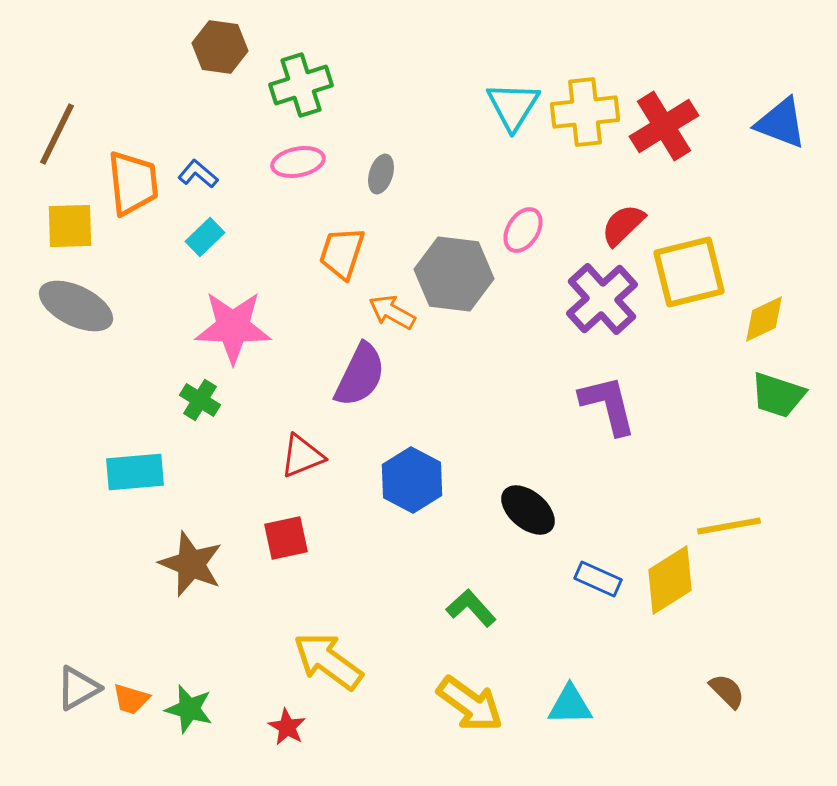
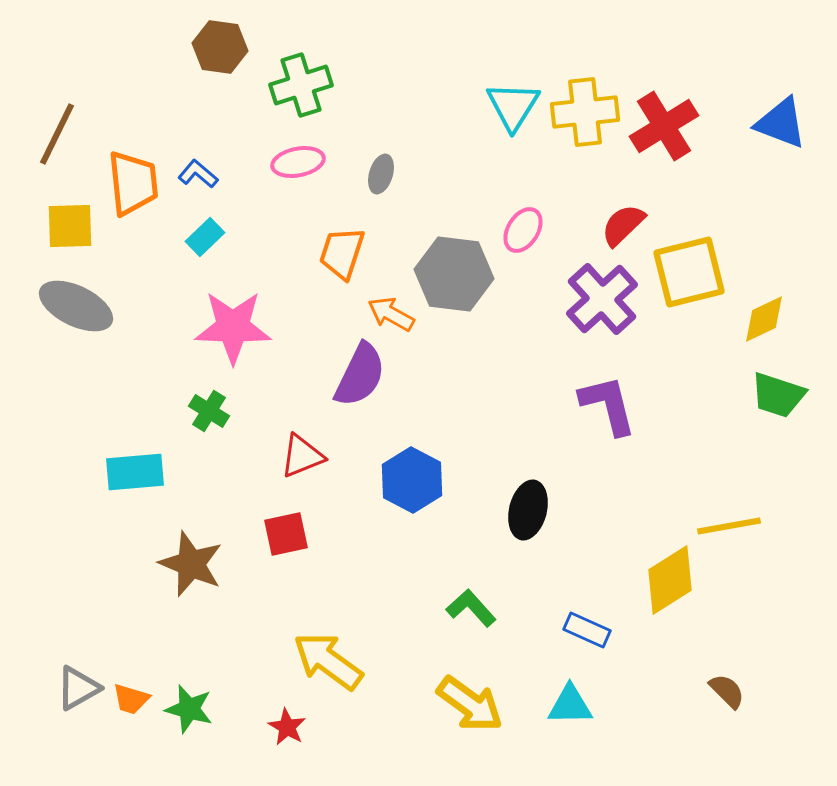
orange arrow at (392, 312): moved 1 px left, 2 px down
green cross at (200, 400): moved 9 px right, 11 px down
black ellipse at (528, 510): rotated 64 degrees clockwise
red square at (286, 538): moved 4 px up
blue rectangle at (598, 579): moved 11 px left, 51 px down
